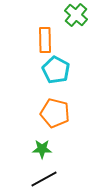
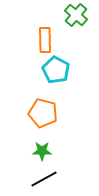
orange pentagon: moved 12 px left
green star: moved 2 px down
